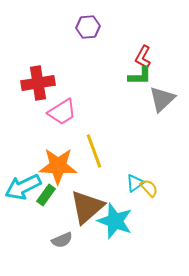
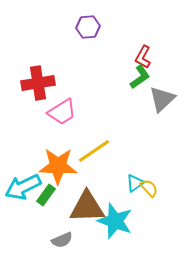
green L-shape: moved 1 px down; rotated 35 degrees counterclockwise
yellow line: rotated 76 degrees clockwise
brown triangle: rotated 39 degrees clockwise
